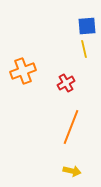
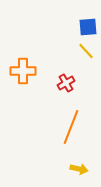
blue square: moved 1 px right, 1 px down
yellow line: moved 2 px right, 2 px down; rotated 30 degrees counterclockwise
orange cross: rotated 20 degrees clockwise
yellow arrow: moved 7 px right, 2 px up
